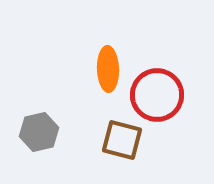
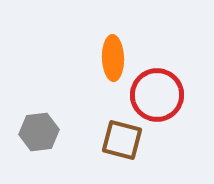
orange ellipse: moved 5 px right, 11 px up
gray hexagon: rotated 6 degrees clockwise
